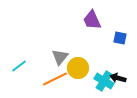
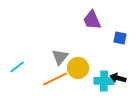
cyan line: moved 2 px left, 1 px down
cyan cross: rotated 30 degrees counterclockwise
